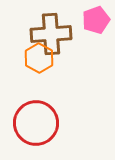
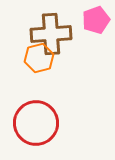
orange hexagon: rotated 16 degrees clockwise
